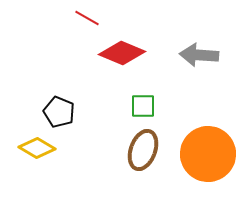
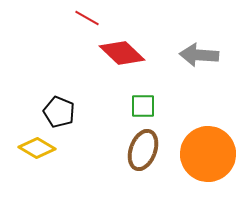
red diamond: rotated 21 degrees clockwise
